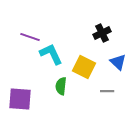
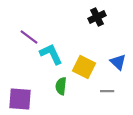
black cross: moved 5 px left, 16 px up
purple line: moved 1 px left; rotated 18 degrees clockwise
